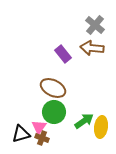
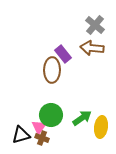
brown ellipse: moved 1 px left, 18 px up; rotated 65 degrees clockwise
green circle: moved 3 px left, 3 px down
green arrow: moved 2 px left, 3 px up
black triangle: moved 1 px down
